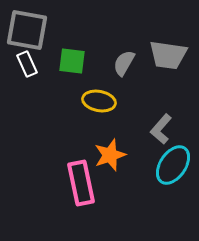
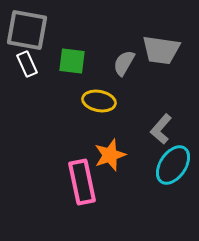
gray trapezoid: moved 7 px left, 5 px up
pink rectangle: moved 1 px right, 1 px up
